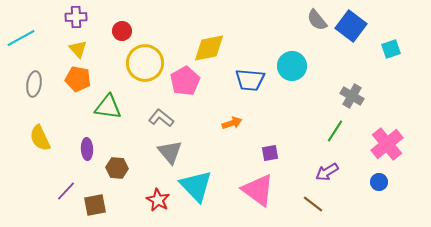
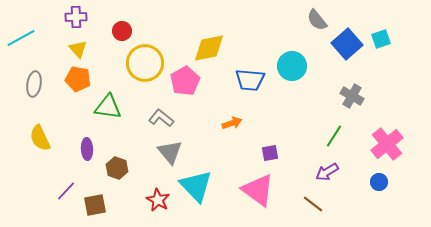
blue square: moved 4 px left, 18 px down; rotated 12 degrees clockwise
cyan square: moved 10 px left, 10 px up
green line: moved 1 px left, 5 px down
brown hexagon: rotated 15 degrees clockwise
